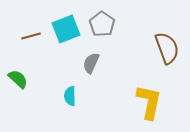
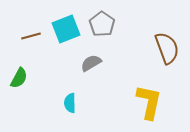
gray semicircle: rotated 35 degrees clockwise
green semicircle: moved 1 px right, 1 px up; rotated 75 degrees clockwise
cyan semicircle: moved 7 px down
